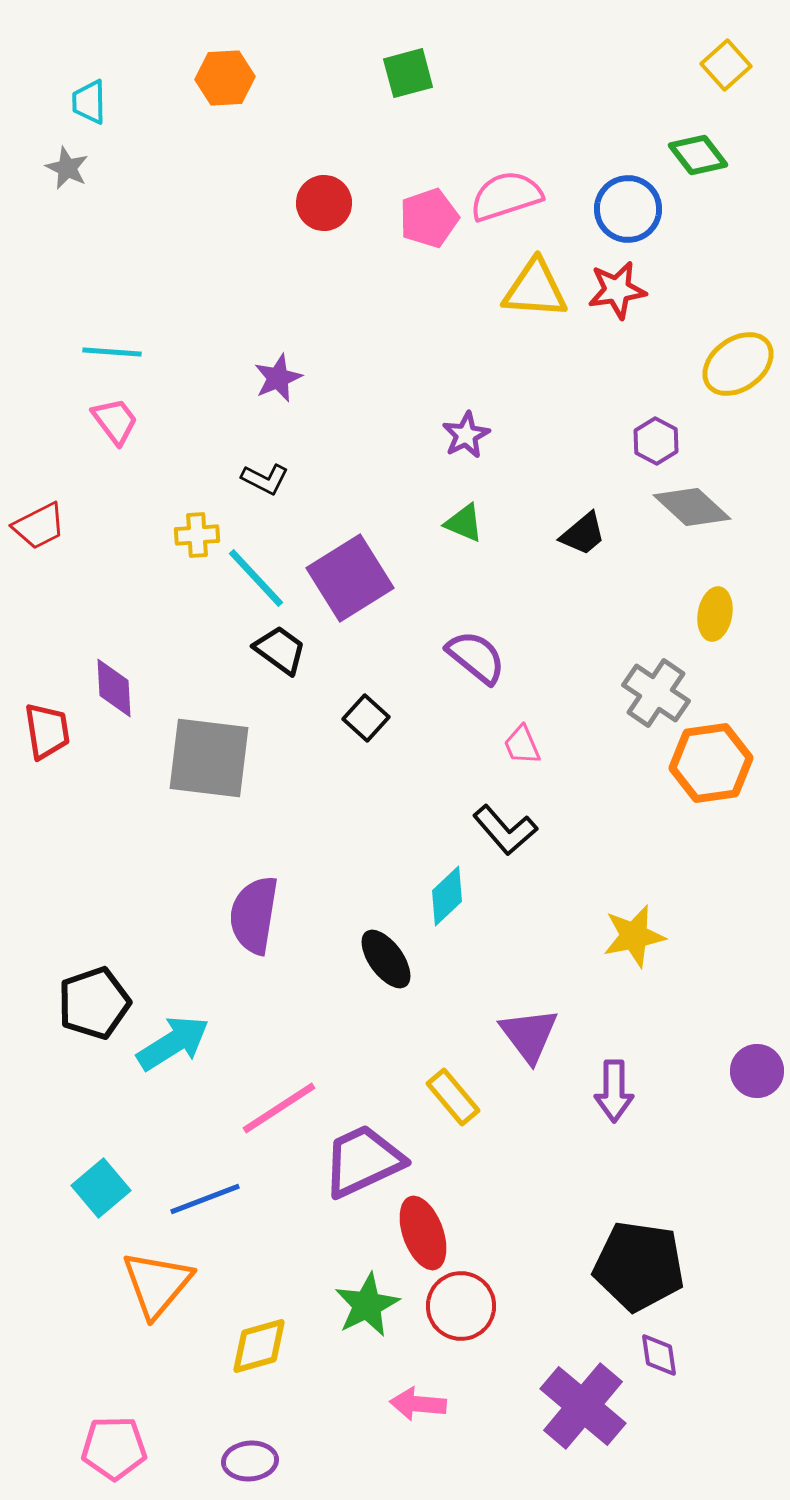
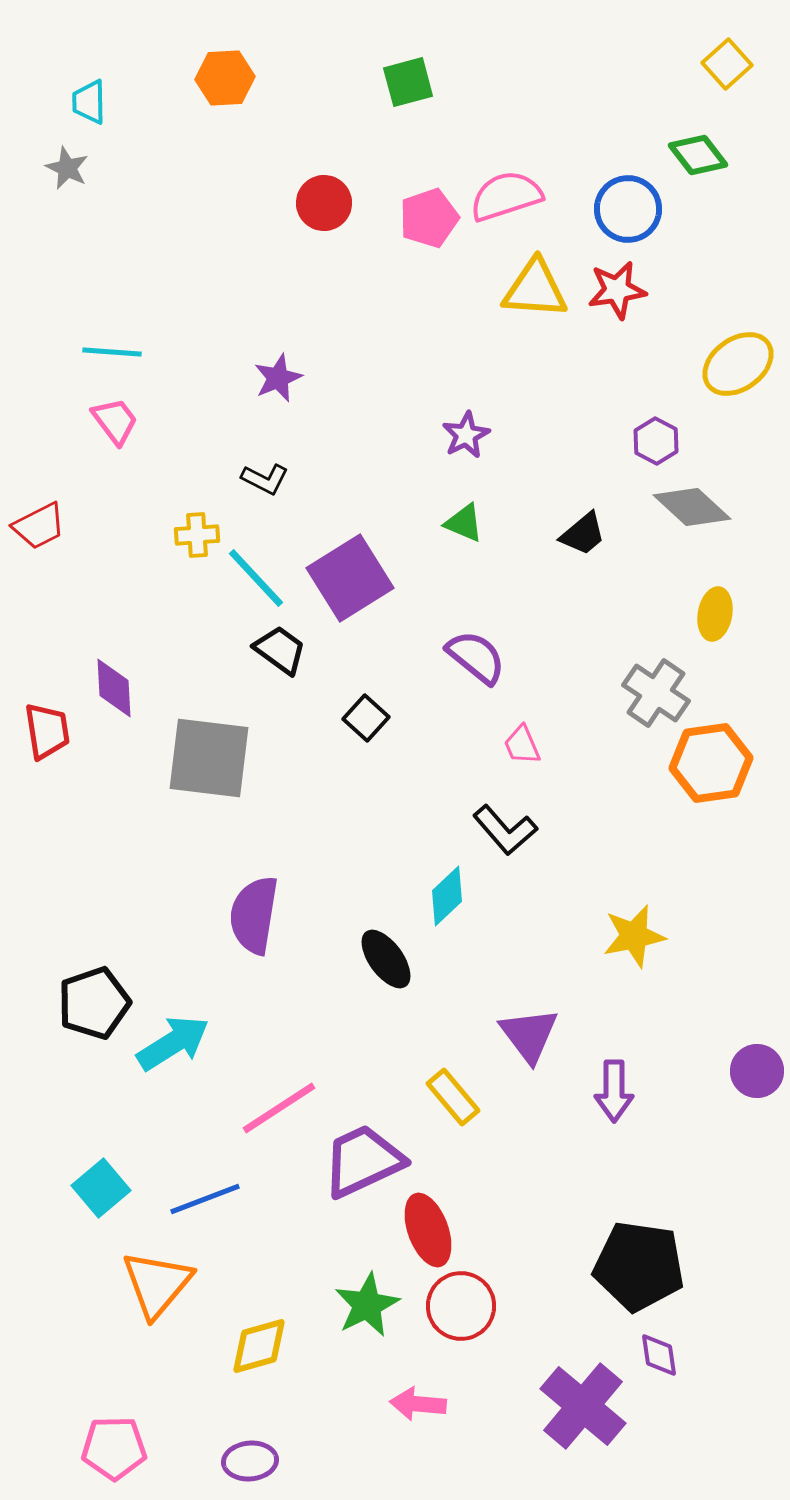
yellow square at (726, 65): moved 1 px right, 1 px up
green square at (408, 73): moved 9 px down
red ellipse at (423, 1233): moved 5 px right, 3 px up
